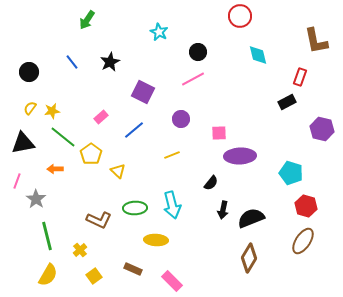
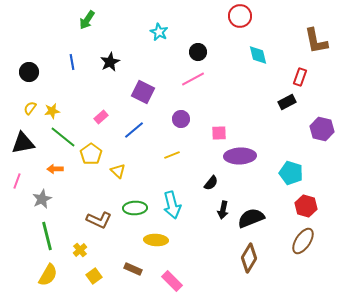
blue line at (72, 62): rotated 28 degrees clockwise
gray star at (36, 199): moved 6 px right; rotated 12 degrees clockwise
